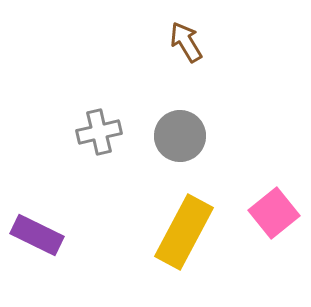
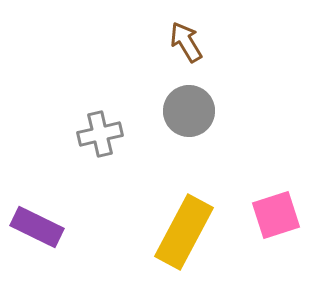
gray cross: moved 1 px right, 2 px down
gray circle: moved 9 px right, 25 px up
pink square: moved 2 px right, 2 px down; rotated 21 degrees clockwise
purple rectangle: moved 8 px up
